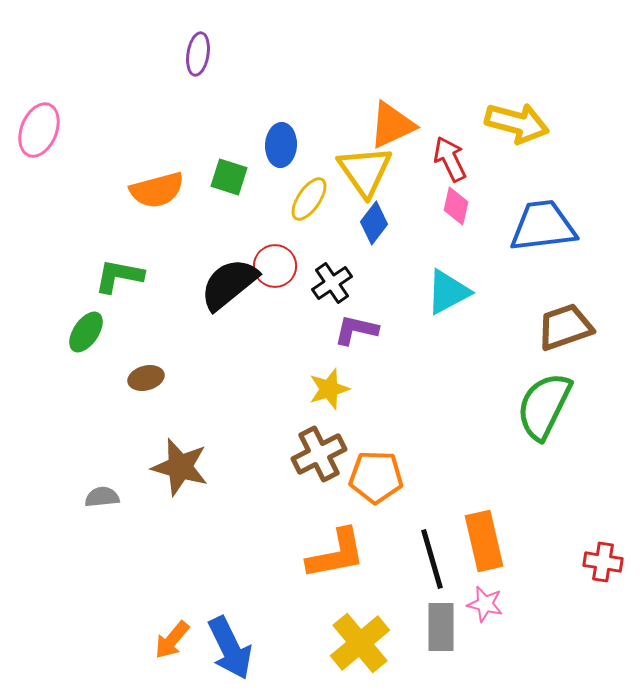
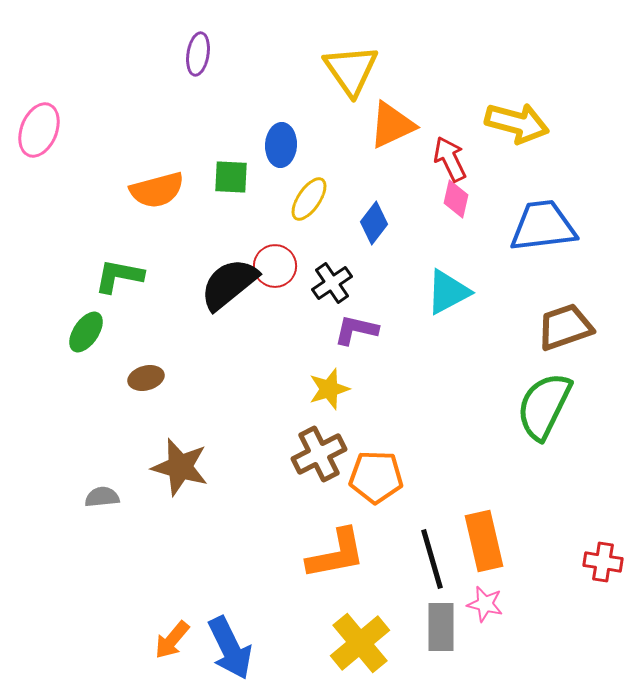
yellow triangle: moved 14 px left, 101 px up
green square: moved 2 px right; rotated 15 degrees counterclockwise
pink diamond: moved 7 px up
